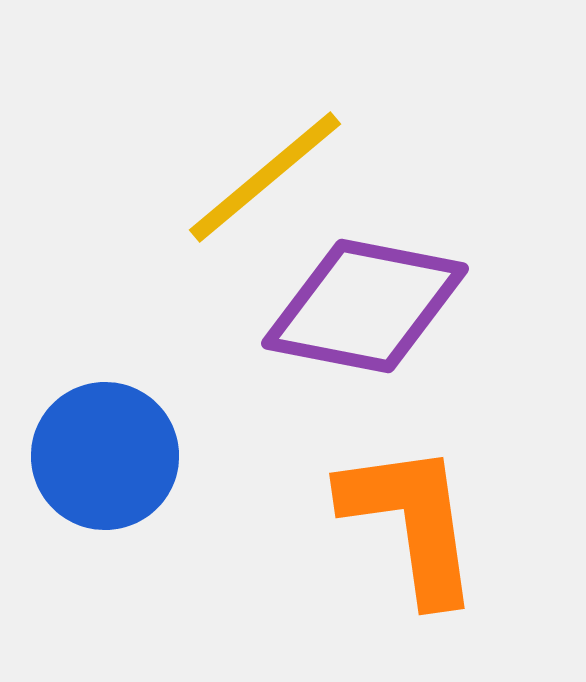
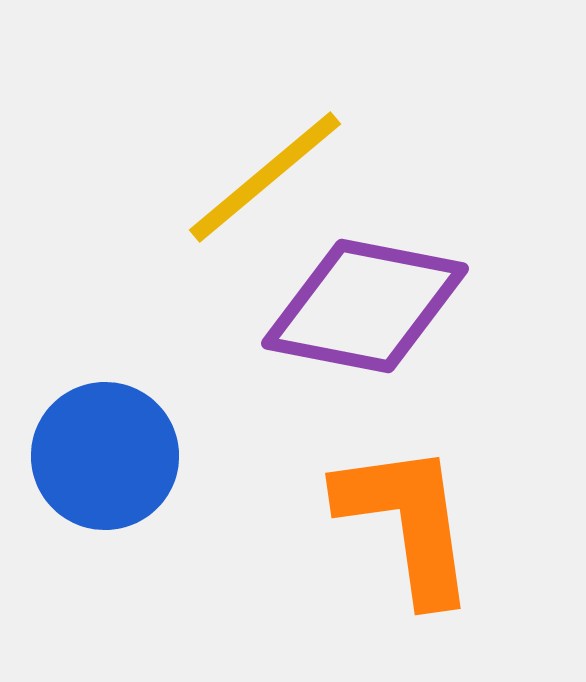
orange L-shape: moved 4 px left
